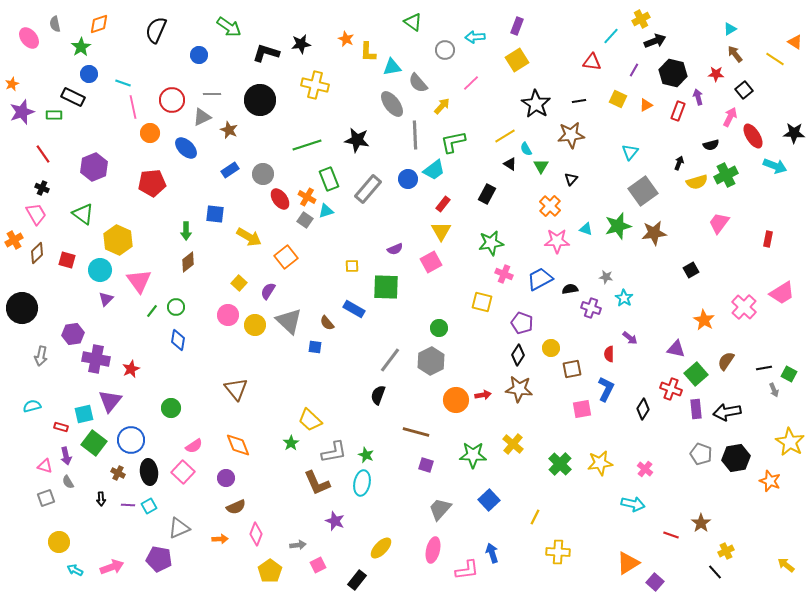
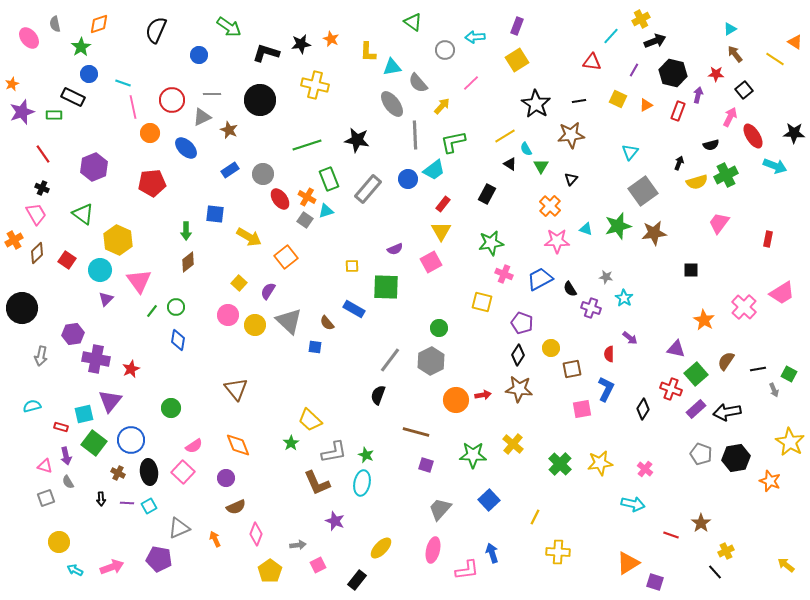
orange star at (346, 39): moved 15 px left
purple arrow at (698, 97): moved 2 px up; rotated 28 degrees clockwise
red square at (67, 260): rotated 18 degrees clockwise
black square at (691, 270): rotated 28 degrees clockwise
black semicircle at (570, 289): rotated 112 degrees counterclockwise
black line at (764, 368): moved 6 px left, 1 px down
purple rectangle at (696, 409): rotated 54 degrees clockwise
purple line at (128, 505): moved 1 px left, 2 px up
orange arrow at (220, 539): moved 5 px left; rotated 112 degrees counterclockwise
purple square at (655, 582): rotated 24 degrees counterclockwise
